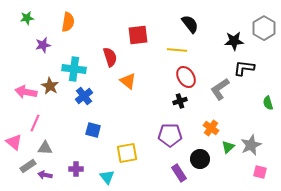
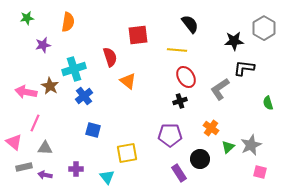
cyan cross: rotated 25 degrees counterclockwise
gray rectangle: moved 4 px left, 1 px down; rotated 21 degrees clockwise
